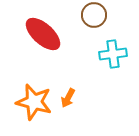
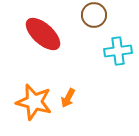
cyan cross: moved 5 px right, 3 px up
